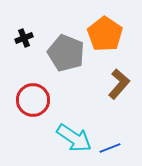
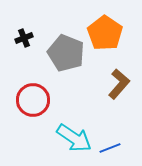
orange pentagon: moved 1 px up
